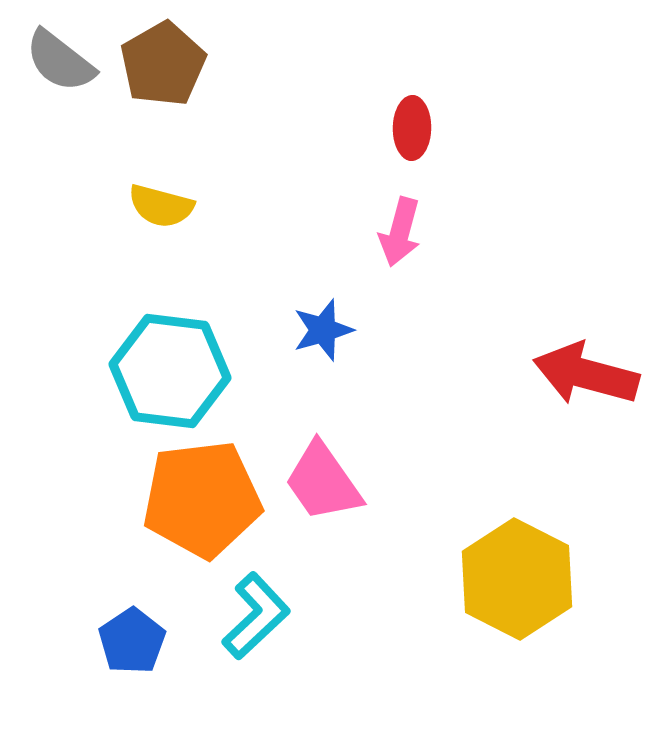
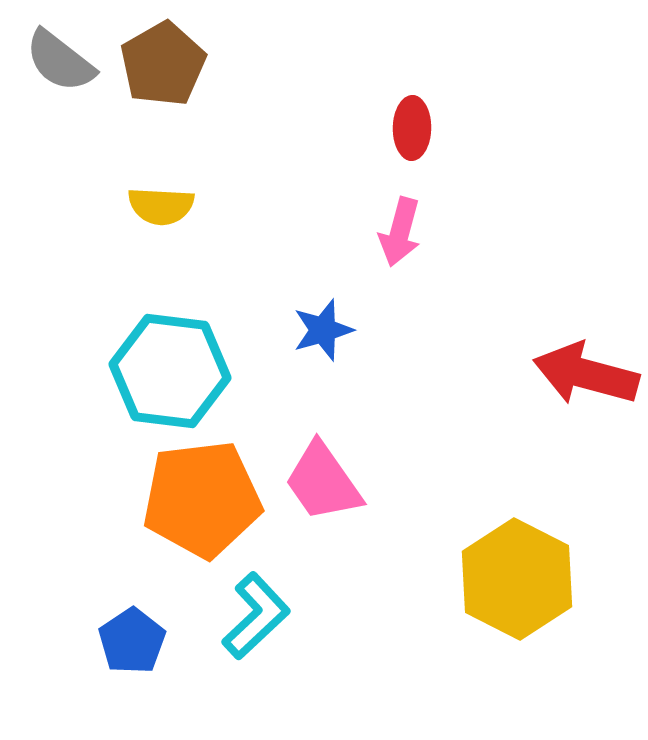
yellow semicircle: rotated 12 degrees counterclockwise
